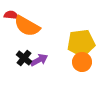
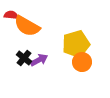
yellow pentagon: moved 5 px left, 1 px down; rotated 8 degrees counterclockwise
